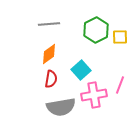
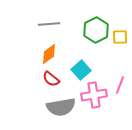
red semicircle: rotated 120 degrees clockwise
